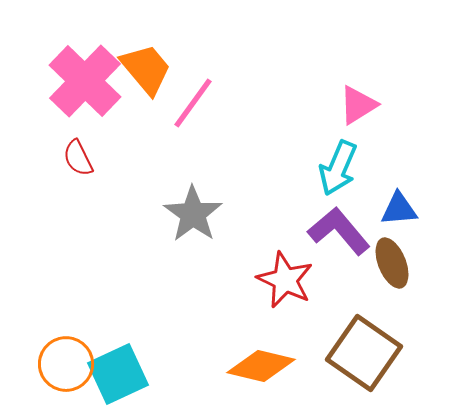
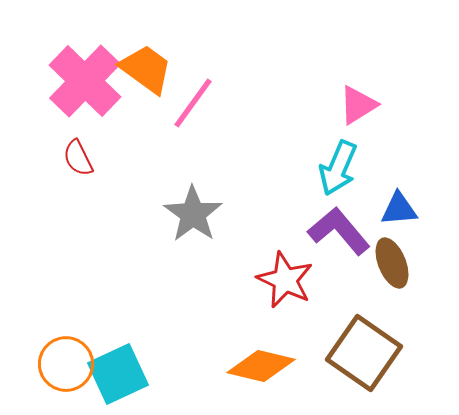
orange trapezoid: rotated 14 degrees counterclockwise
